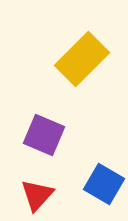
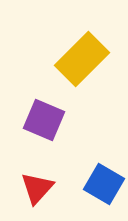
purple square: moved 15 px up
red triangle: moved 7 px up
